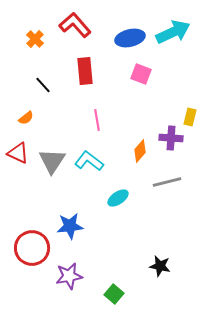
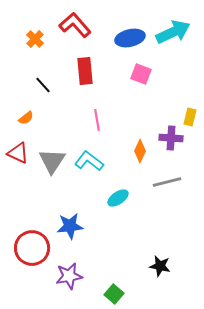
orange diamond: rotated 15 degrees counterclockwise
